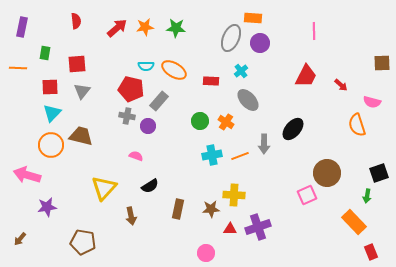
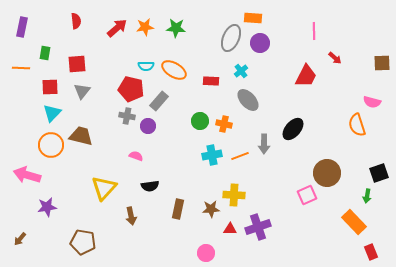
orange line at (18, 68): moved 3 px right
red arrow at (341, 85): moved 6 px left, 27 px up
orange cross at (226, 122): moved 2 px left, 2 px down; rotated 21 degrees counterclockwise
black semicircle at (150, 186): rotated 24 degrees clockwise
